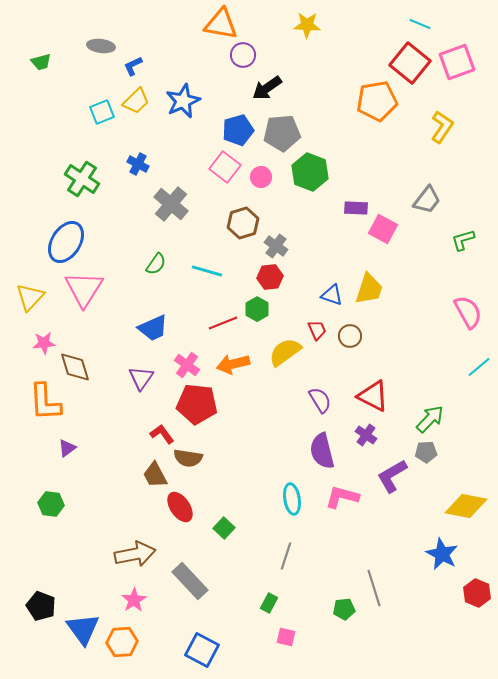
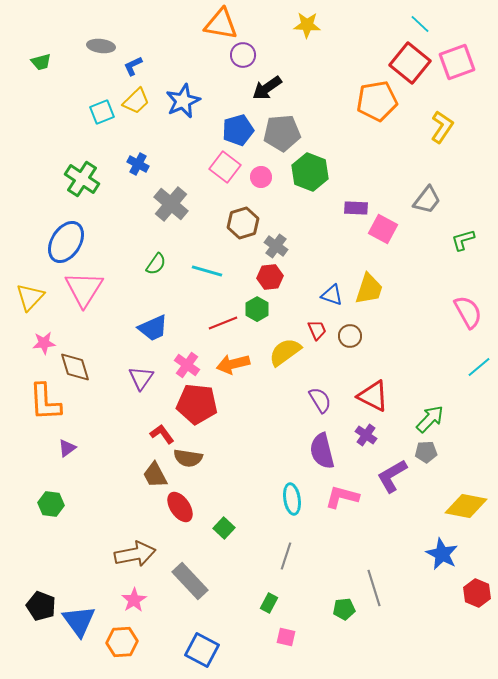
cyan line at (420, 24): rotated 20 degrees clockwise
blue triangle at (83, 629): moved 4 px left, 8 px up
